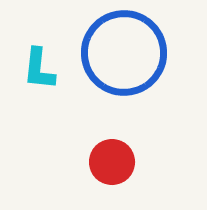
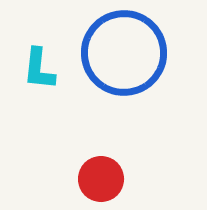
red circle: moved 11 px left, 17 px down
